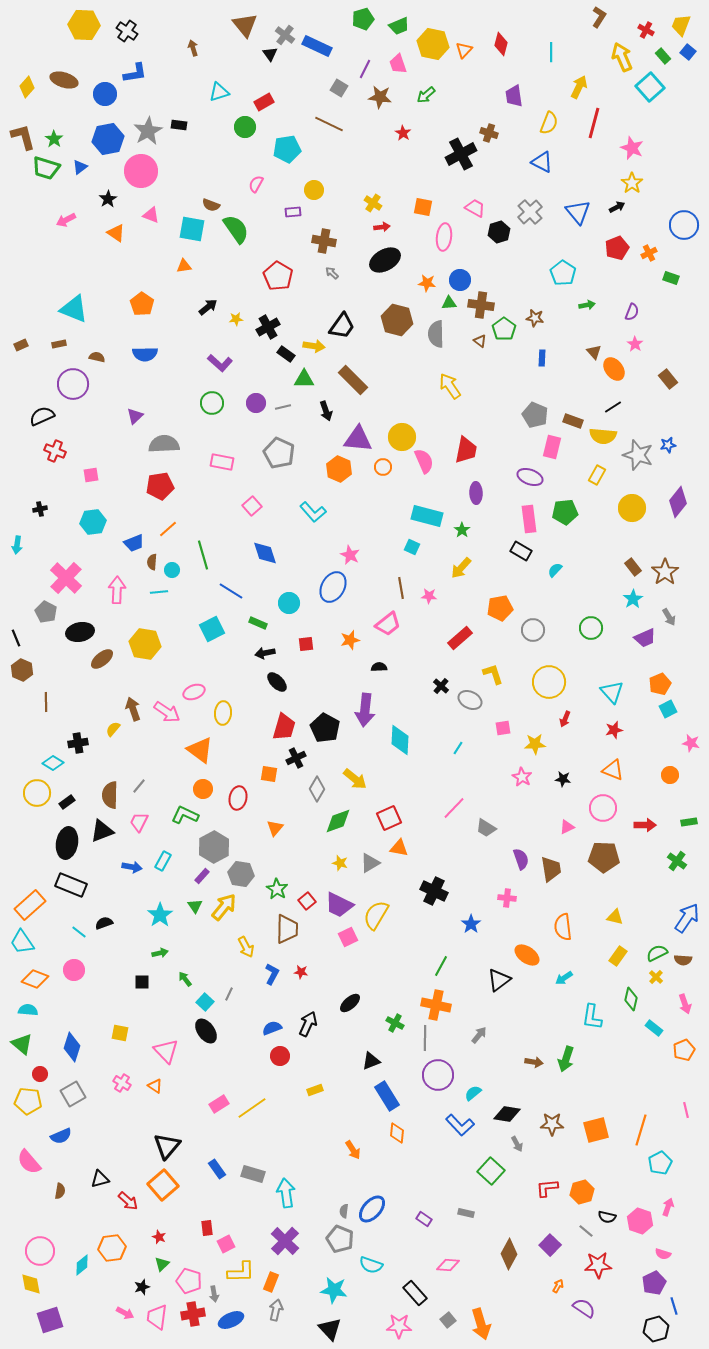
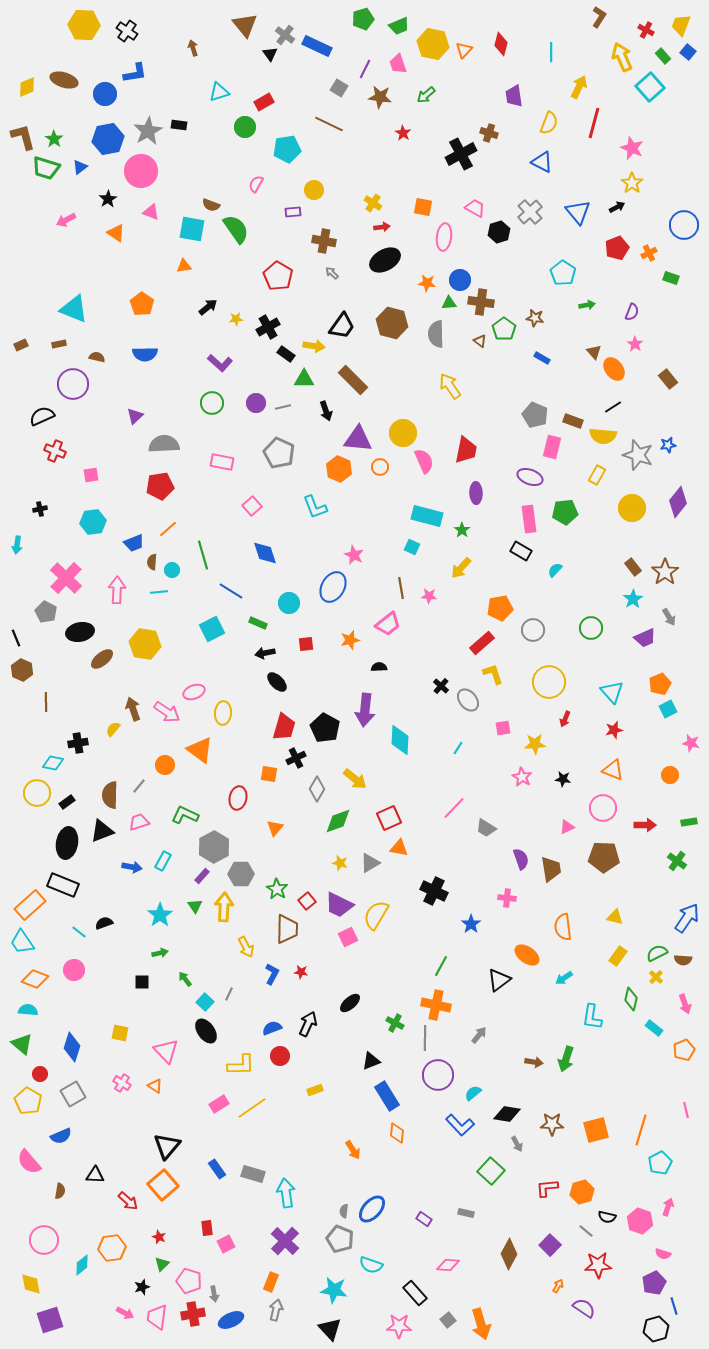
yellow diamond at (27, 87): rotated 25 degrees clockwise
pink triangle at (151, 215): moved 3 px up
brown cross at (481, 305): moved 3 px up
brown hexagon at (397, 320): moved 5 px left, 3 px down
blue rectangle at (542, 358): rotated 63 degrees counterclockwise
yellow circle at (402, 437): moved 1 px right, 4 px up
orange circle at (383, 467): moved 3 px left
cyan L-shape at (313, 512): moved 2 px right, 5 px up; rotated 20 degrees clockwise
pink star at (350, 555): moved 4 px right
red rectangle at (460, 638): moved 22 px right, 5 px down
gray ellipse at (470, 700): moved 2 px left; rotated 25 degrees clockwise
cyan diamond at (53, 763): rotated 20 degrees counterclockwise
orange circle at (203, 789): moved 38 px left, 24 px up
pink trapezoid at (139, 822): rotated 45 degrees clockwise
gray hexagon at (241, 874): rotated 10 degrees counterclockwise
black rectangle at (71, 885): moved 8 px left
yellow arrow at (224, 907): rotated 36 degrees counterclockwise
yellow pentagon at (28, 1101): rotated 24 degrees clockwise
black triangle at (100, 1179): moved 5 px left, 4 px up; rotated 18 degrees clockwise
pink circle at (40, 1251): moved 4 px right, 11 px up
yellow L-shape at (241, 1272): moved 207 px up
